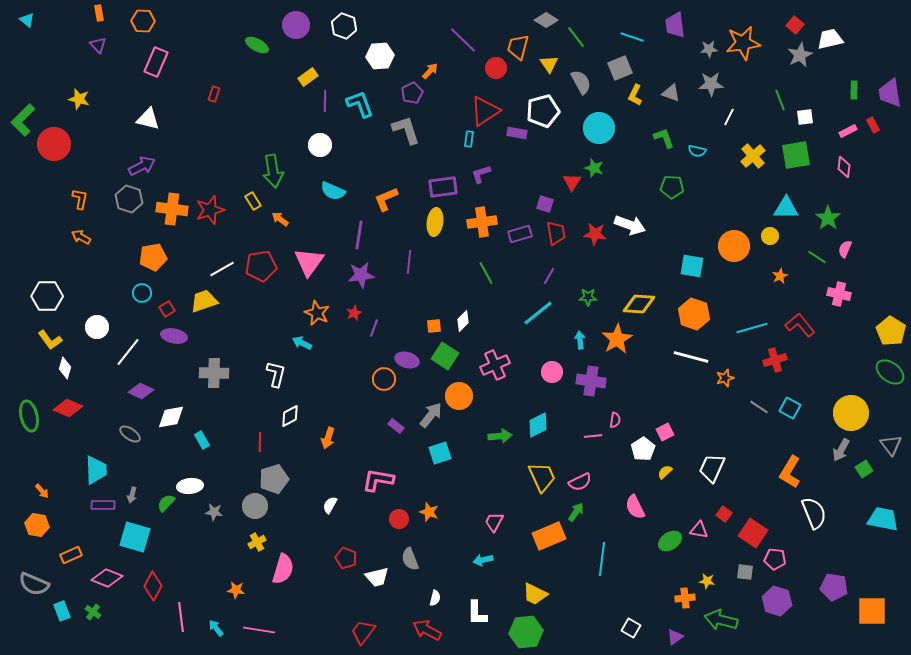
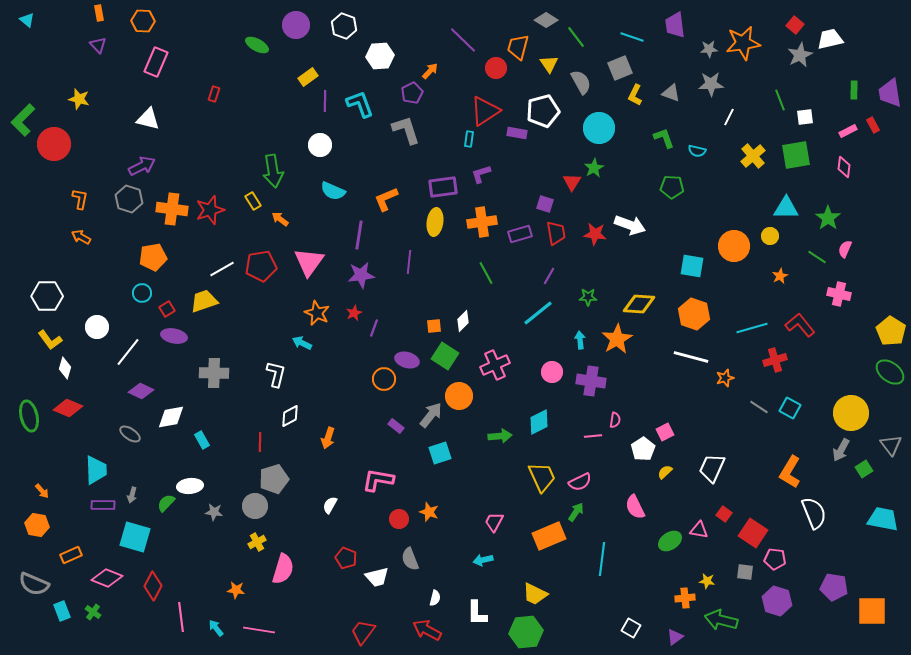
green star at (594, 168): rotated 24 degrees clockwise
cyan diamond at (538, 425): moved 1 px right, 3 px up
